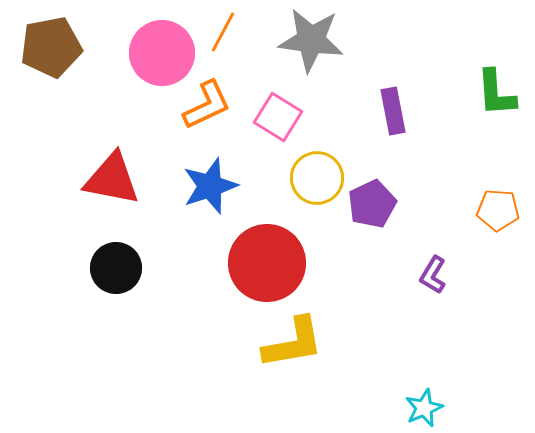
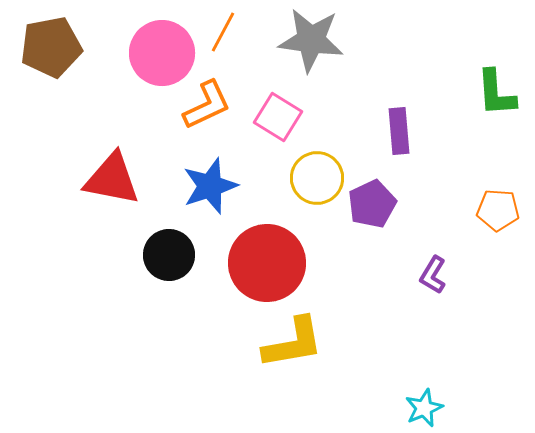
purple rectangle: moved 6 px right, 20 px down; rotated 6 degrees clockwise
black circle: moved 53 px right, 13 px up
